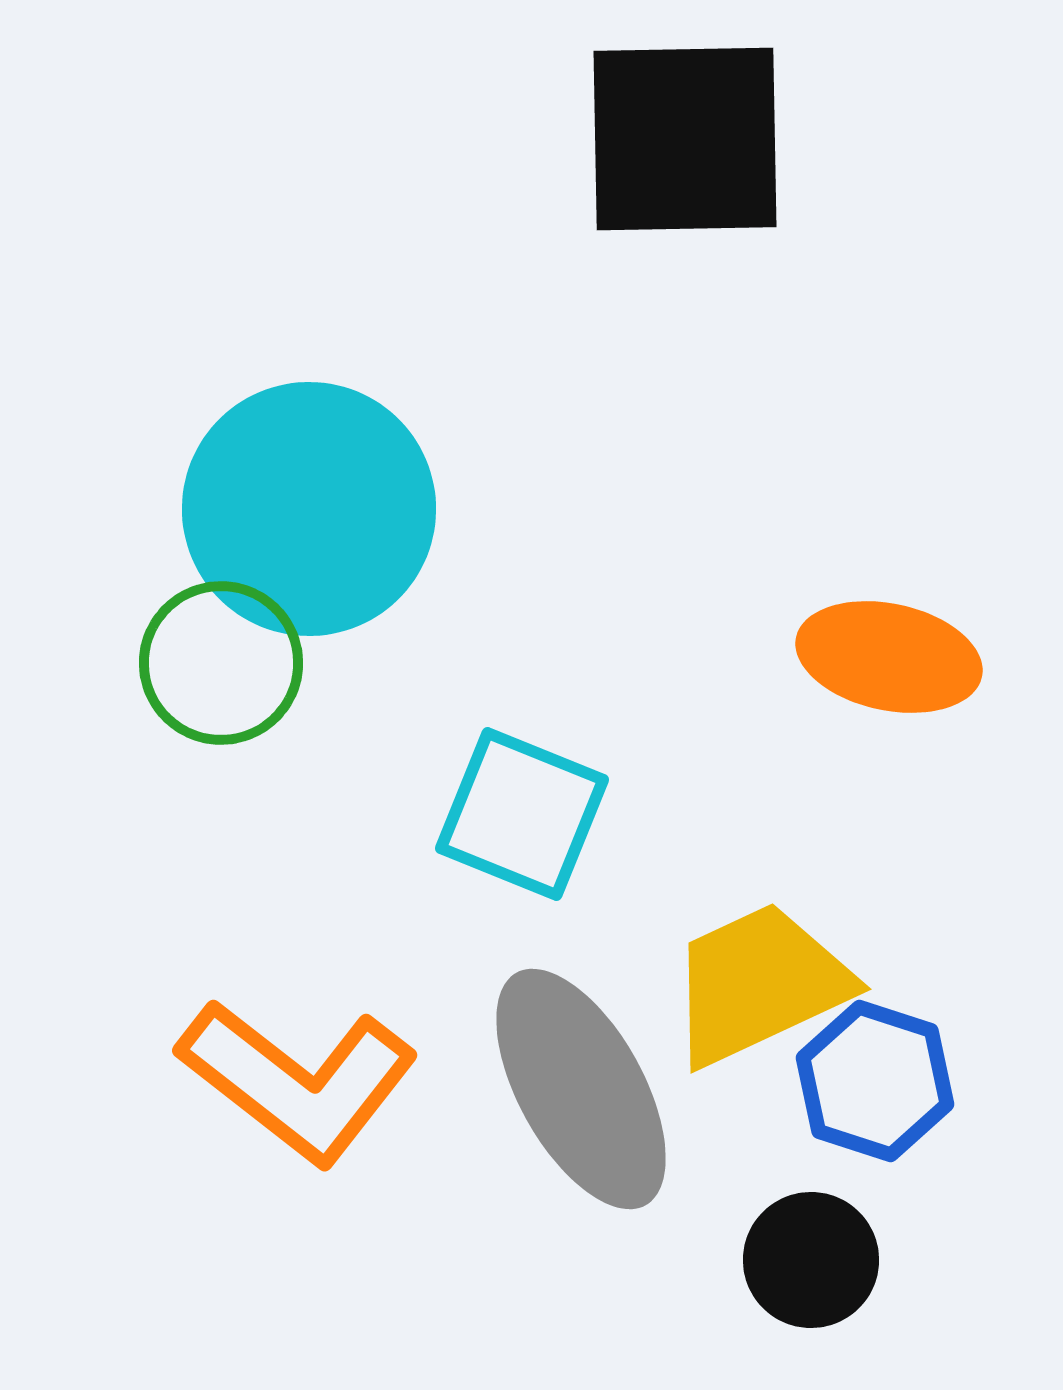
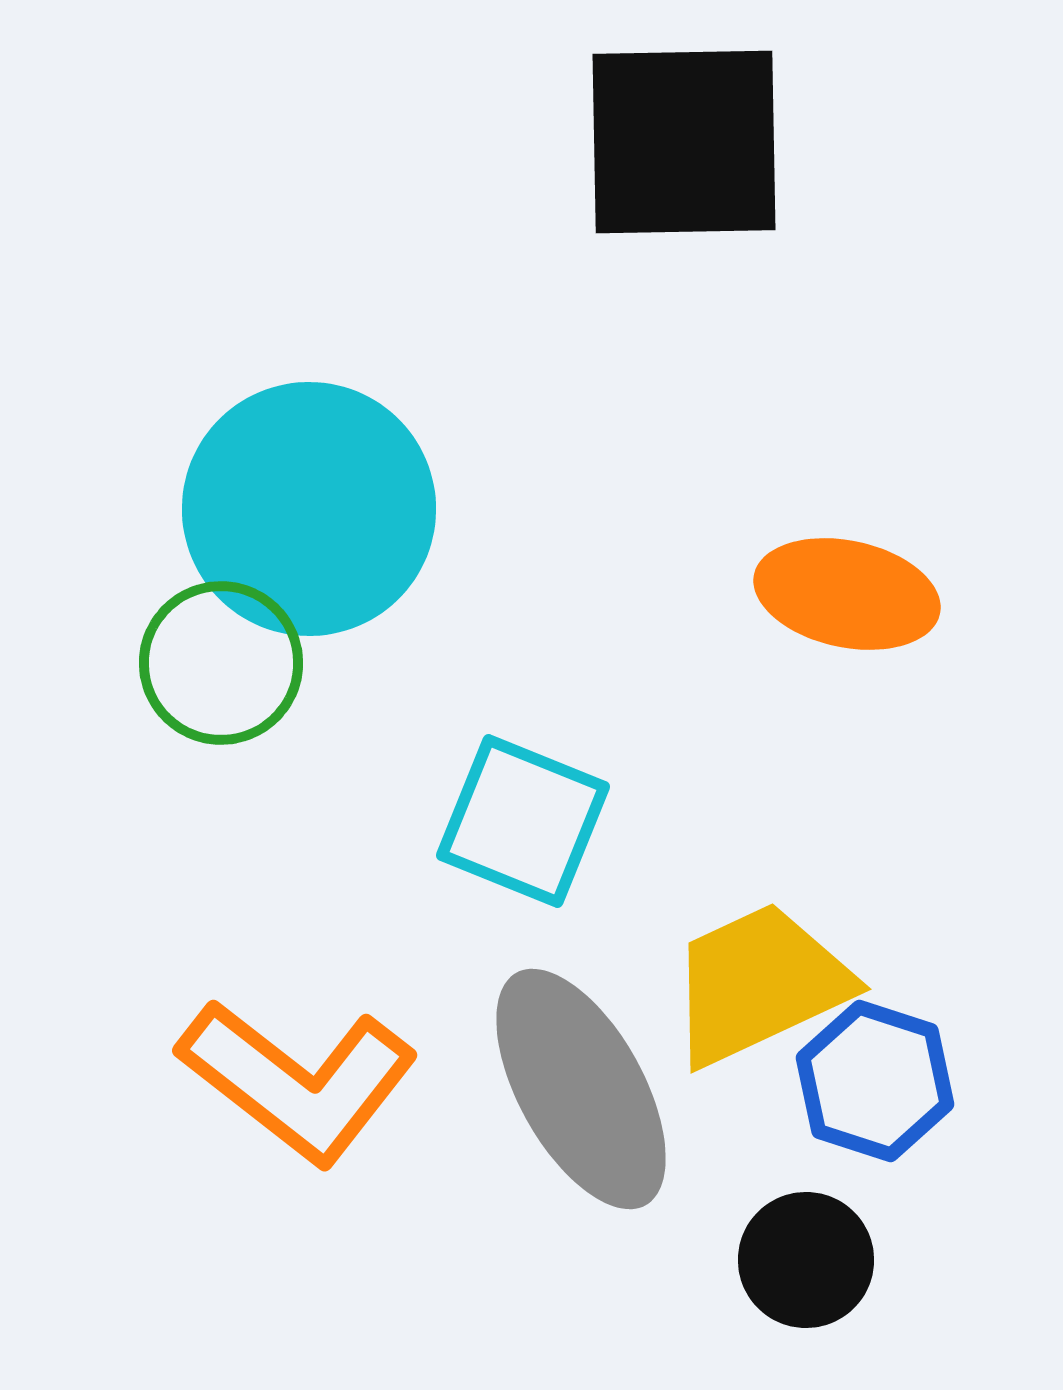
black square: moved 1 px left, 3 px down
orange ellipse: moved 42 px left, 63 px up
cyan square: moved 1 px right, 7 px down
black circle: moved 5 px left
